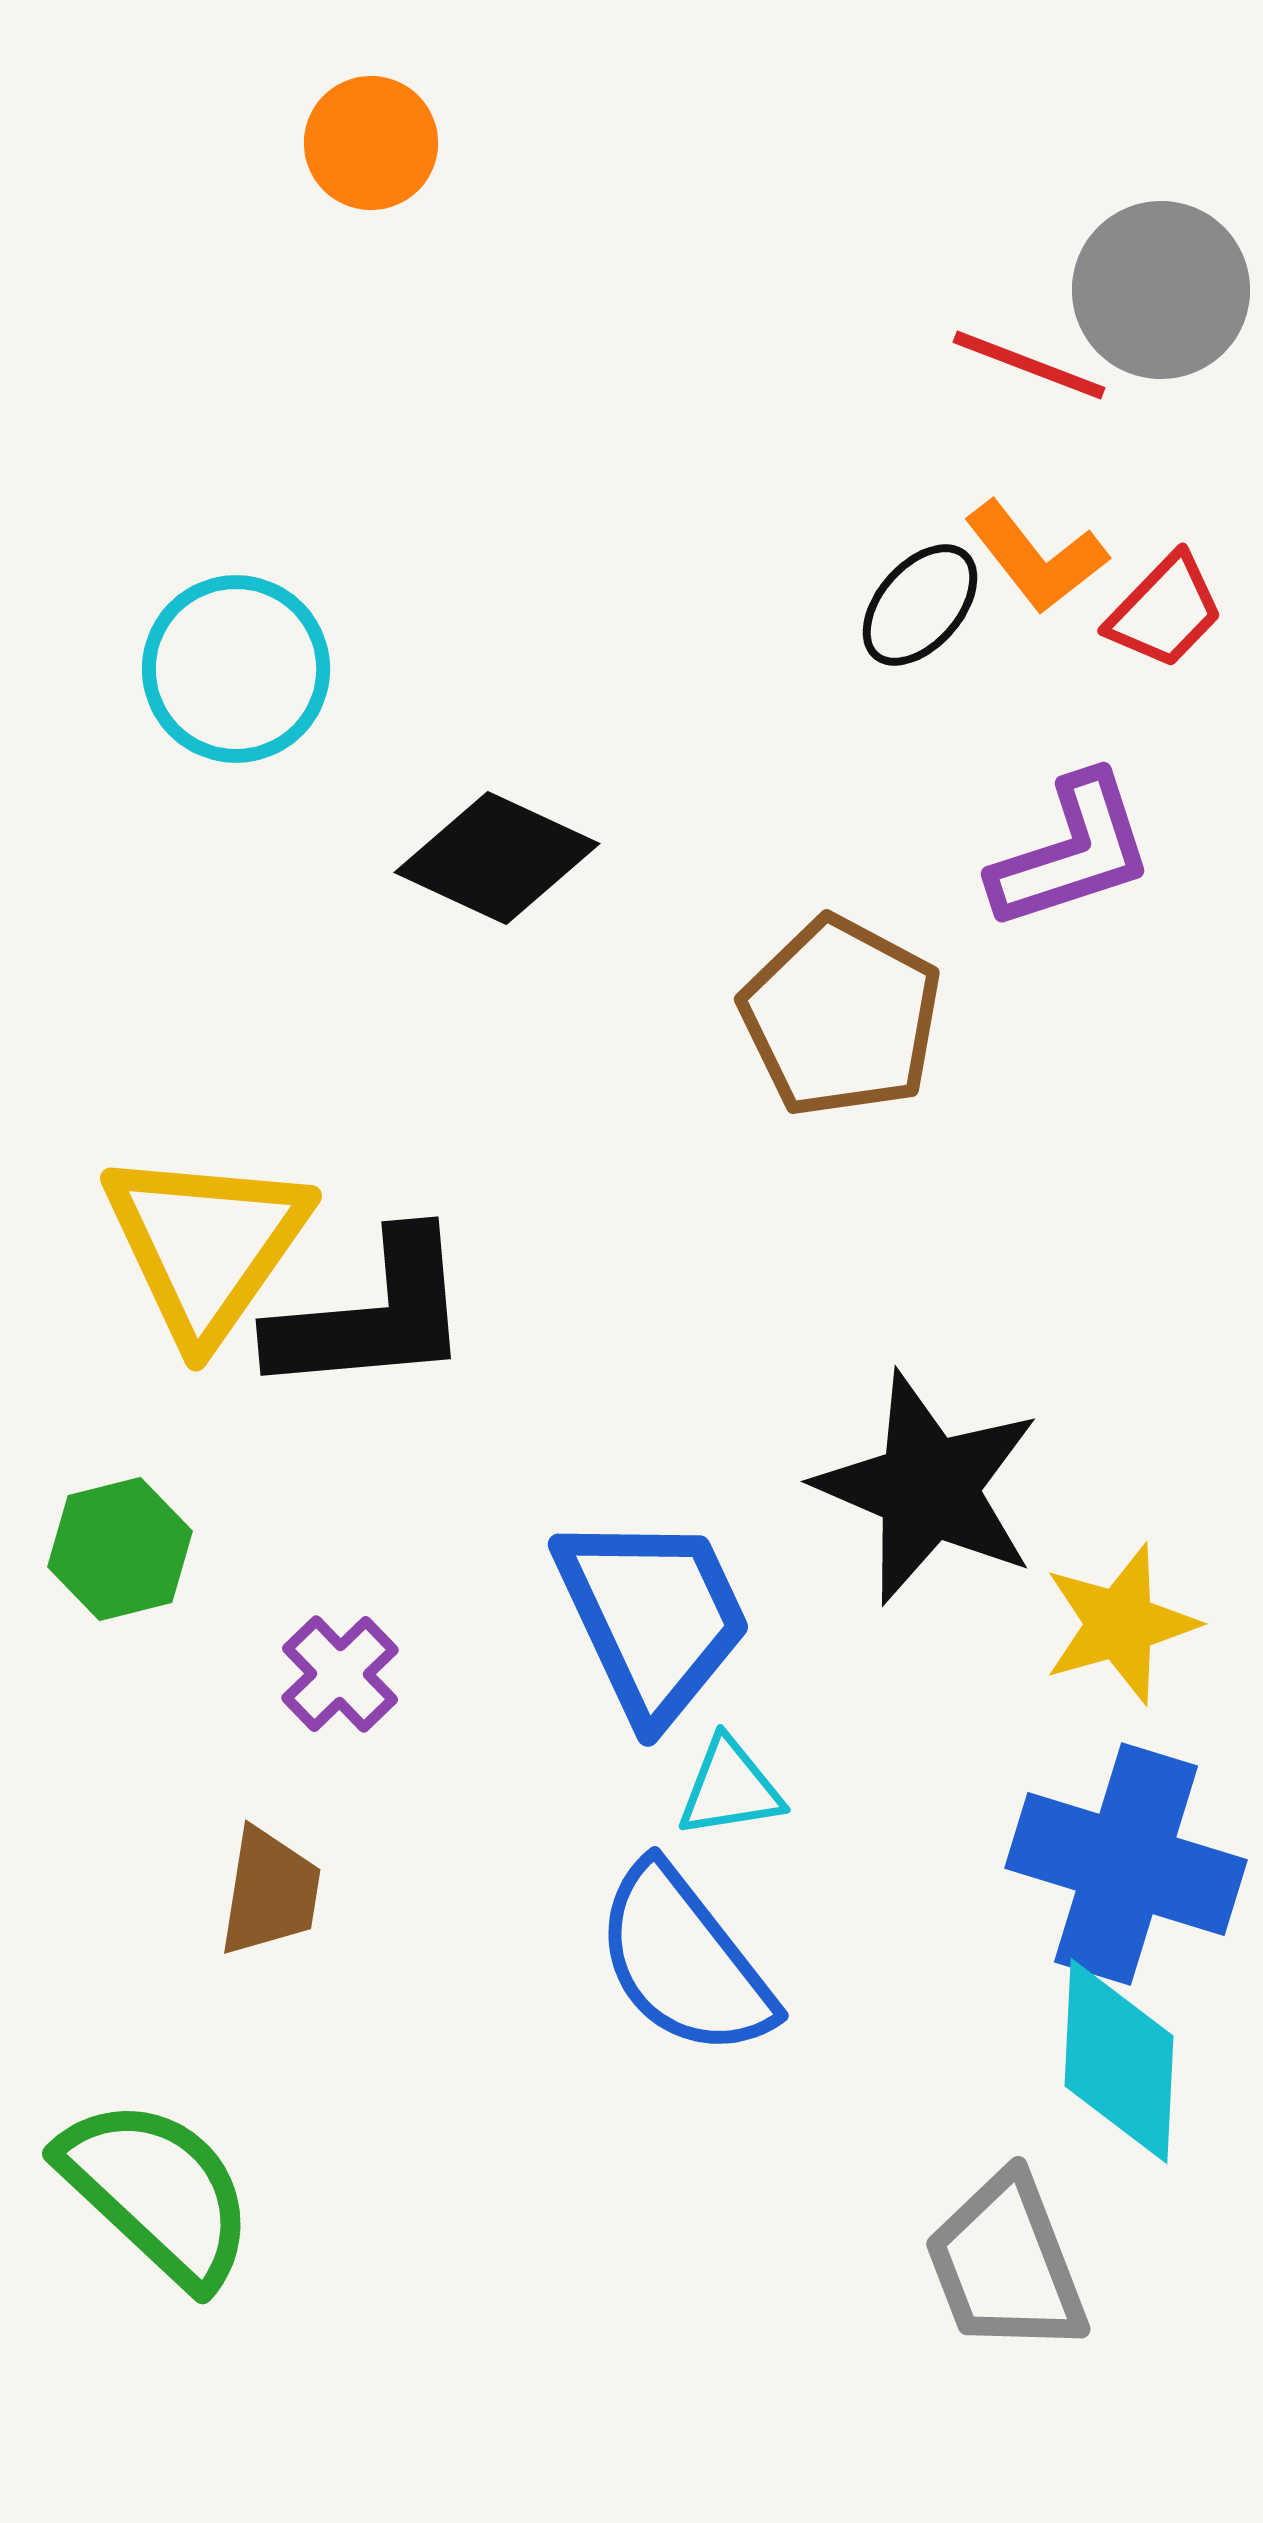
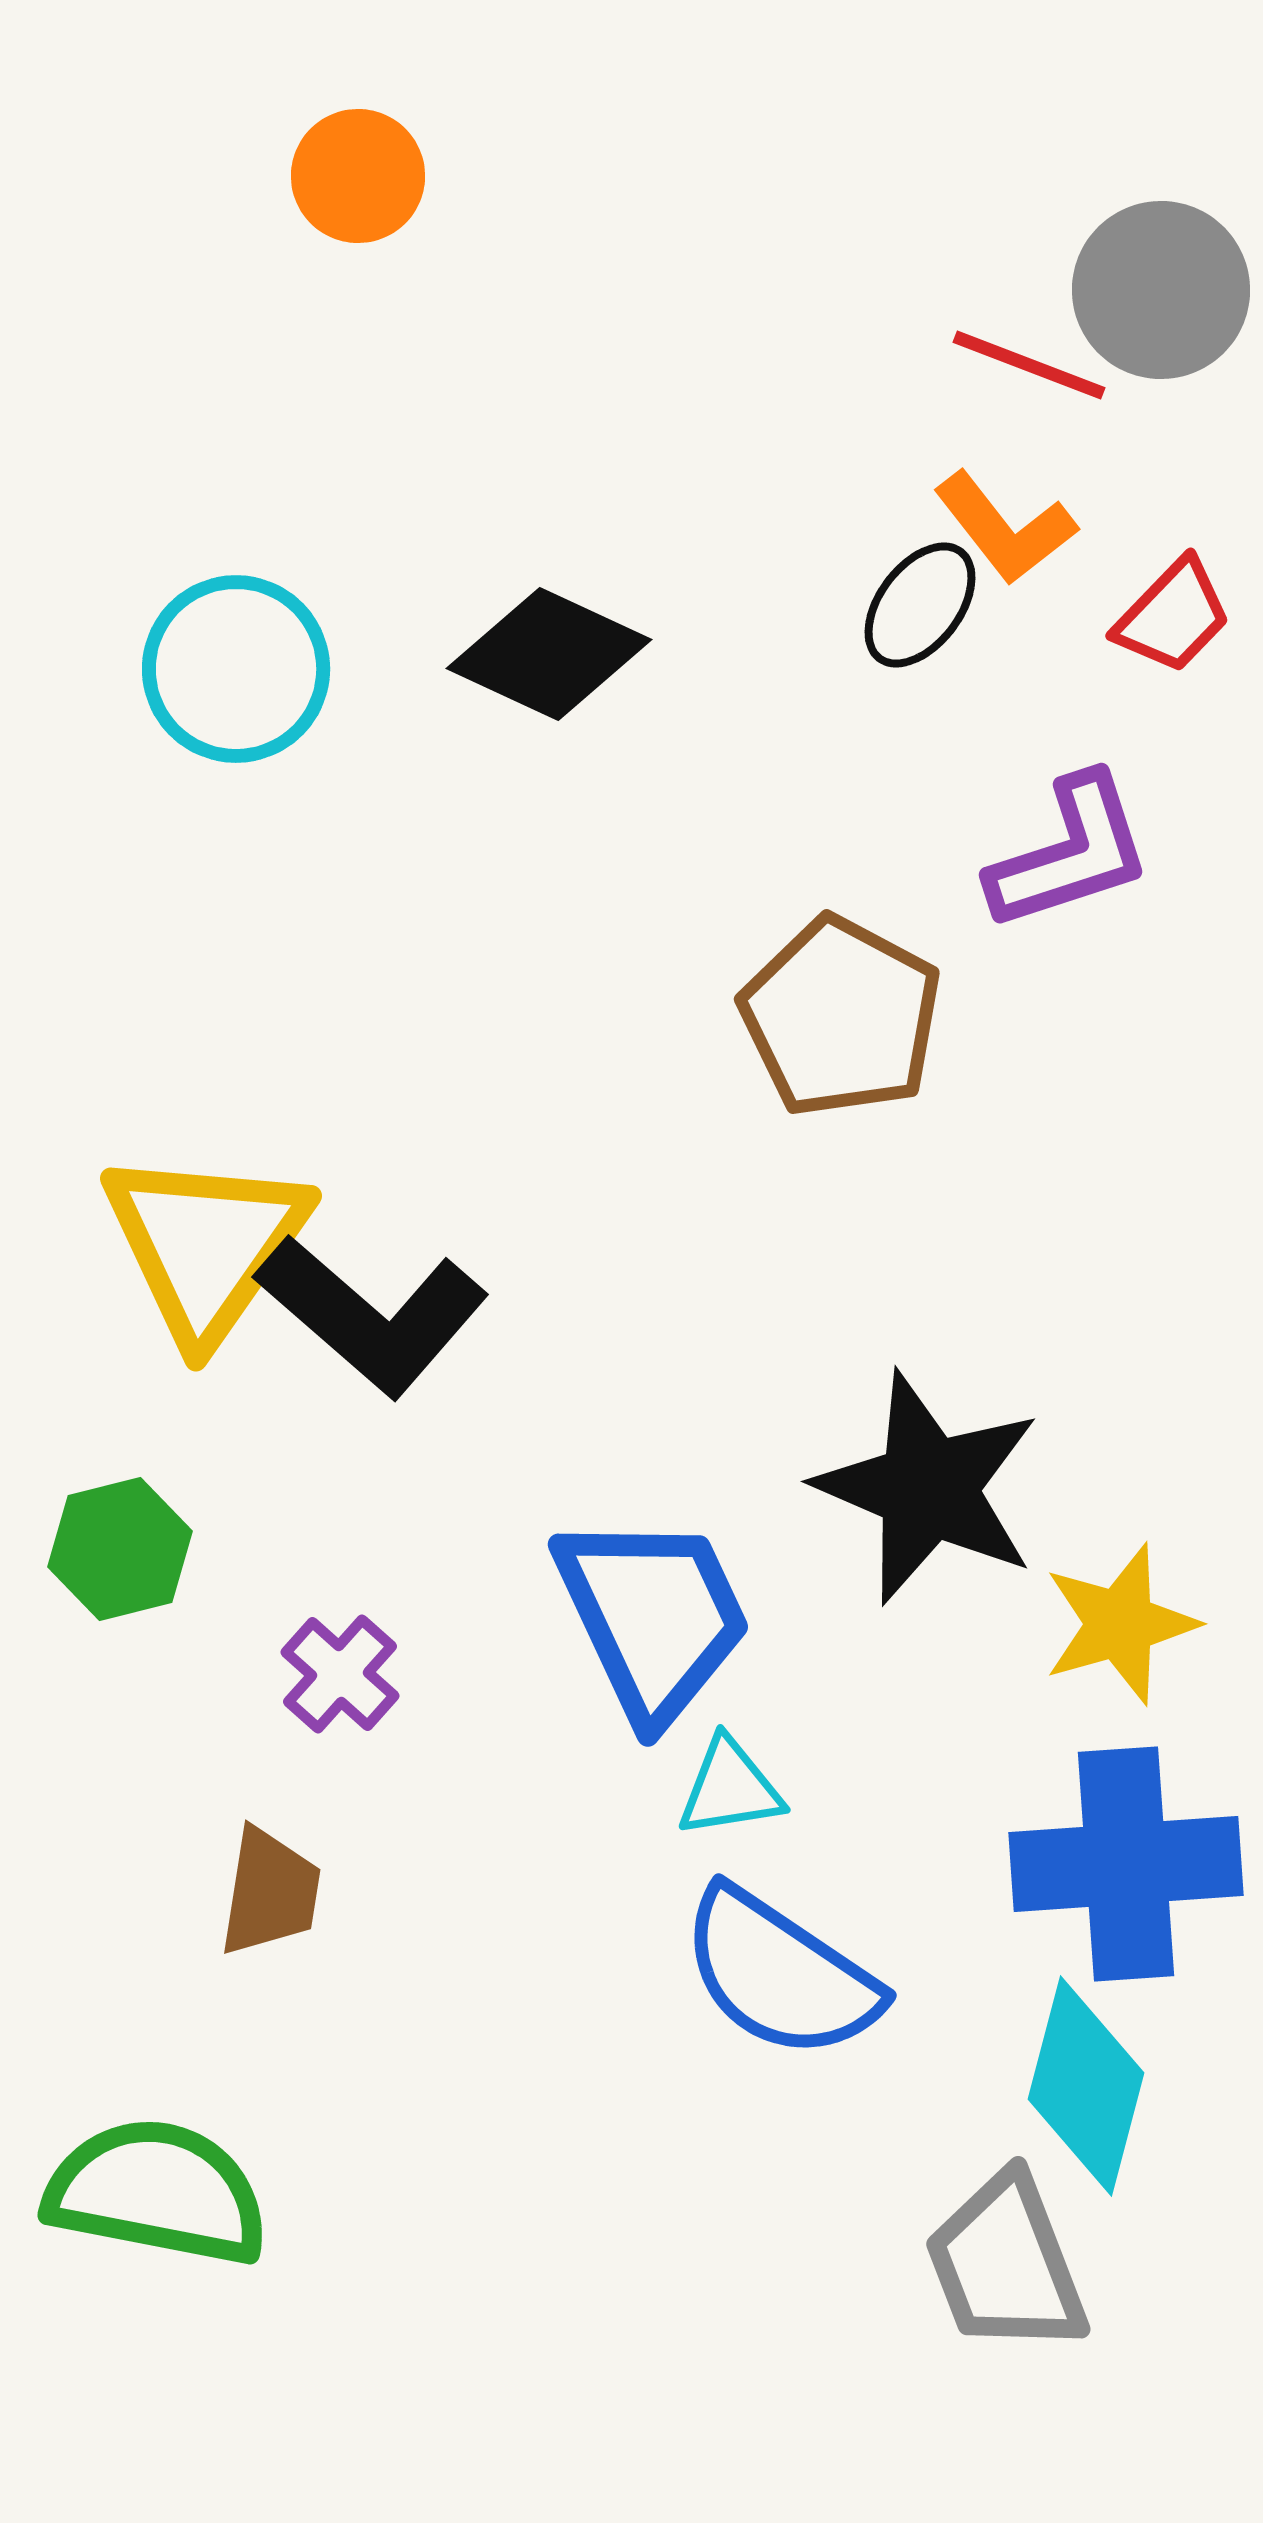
orange circle: moved 13 px left, 33 px down
orange L-shape: moved 31 px left, 29 px up
black ellipse: rotated 4 degrees counterclockwise
red trapezoid: moved 8 px right, 5 px down
purple L-shape: moved 2 px left, 1 px down
black diamond: moved 52 px right, 204 px up
black L-shape: rotated 46 degrees clockwise
purple cross: rotated 4 degrees counterclockwise
blue cross: rotated 21 degrees counterclockwise
blue semicircle: moved 96 px right, 13 px down; rotated 18 degrees counterclockwise
cyan diamond: moved 33 px left, 25 px down; rotated 12 degrees clockwise
green semicircle: rotated 32 degrees counterclockwise
